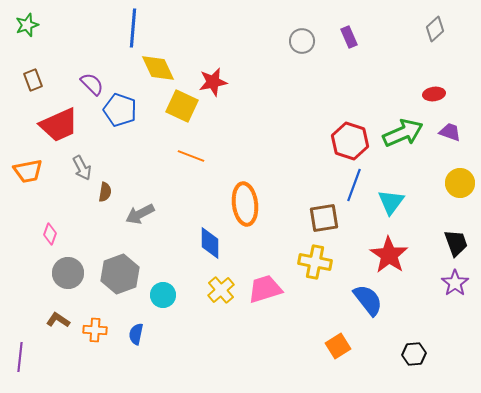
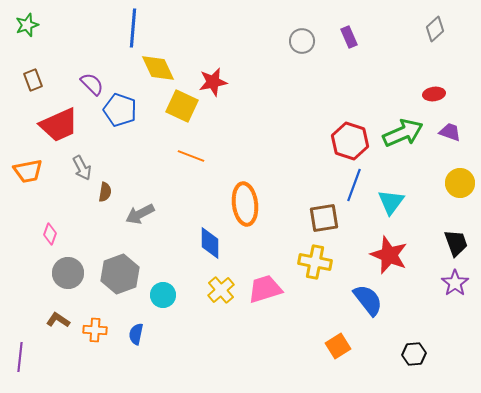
red star at (389, 255): rotated 12 degrees counterclockwise
